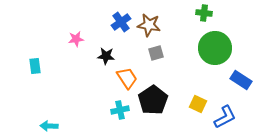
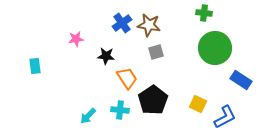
blue cross: moved 1 px right, 1 px down
gray square: moved 1 px up
cyan cross: rotated 18 degrees clockwise
cyan arrow: moved 39 px right, 10 px up; rotated 48 degrees counterclockwise
